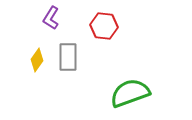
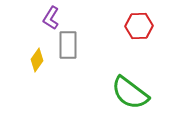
red hexagon: moved 35 px right; rotated 8 degrees counterclockwise
gray rectangle: moved 12 px up
green semicircle: rotated 123 degrees counterclockwise
